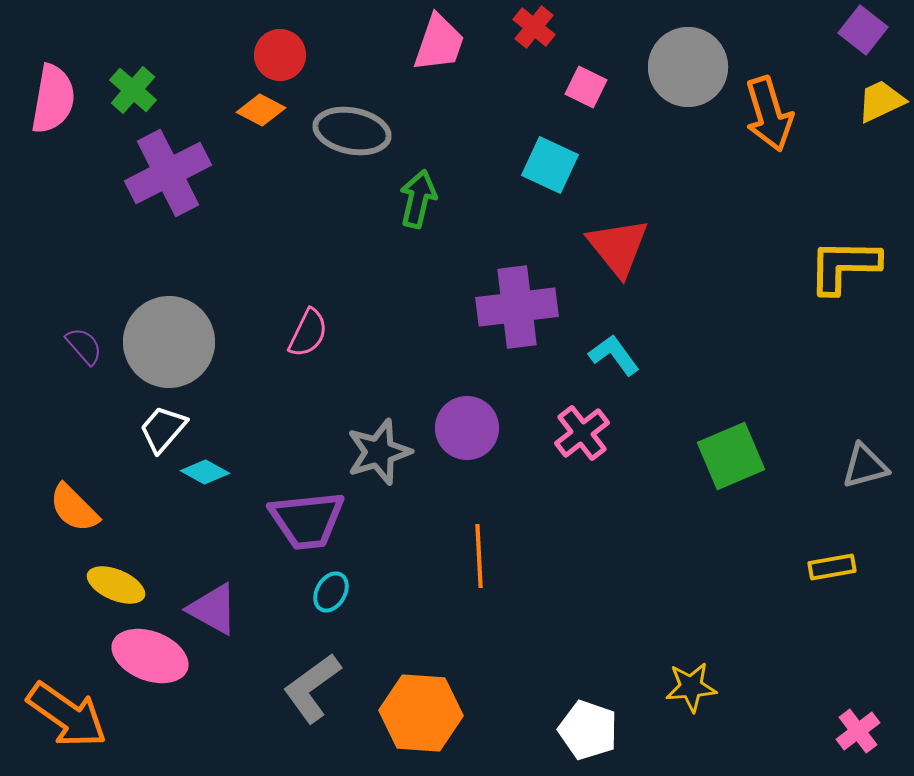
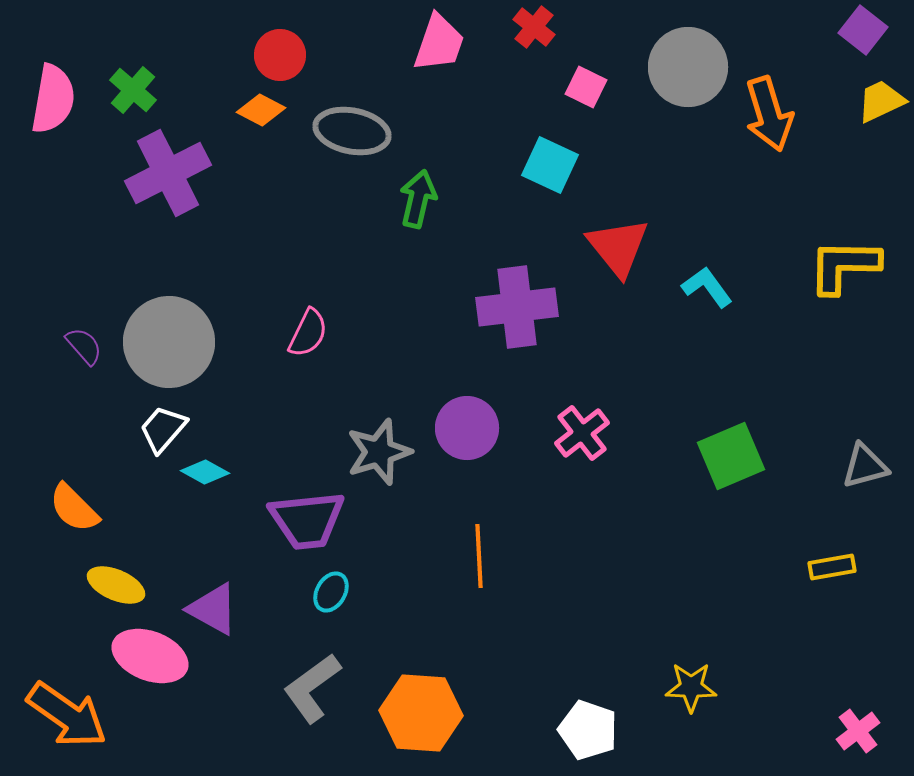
cyan L-shape at (614, 355): moved 93 px right, 68 px up
yellow star at (691, 687): rotated 6 degrees clockwise
